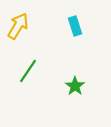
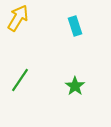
yellow arrow: moved 8 px up
green line: moved 8 px left, 9 px down
